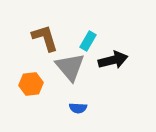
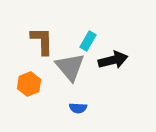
brown L-shape: moved 3 px left, 3 px down; rotated 16 degrees clockwise
orange hexagon: moved 2 px left; rotated 15 degrees counterclockwise
